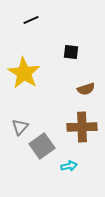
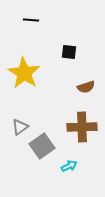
black line: rotated 28 degrees clockwise
black square: moved 2 px left
brown semicircle: moved 2 px up
gray triangle: rotated 12 degrees clockwise
cyan arrow: rotated 14 degrees counterclockwise
